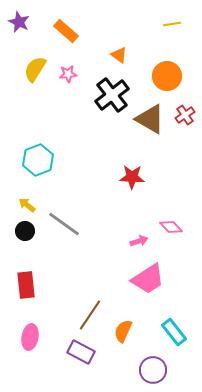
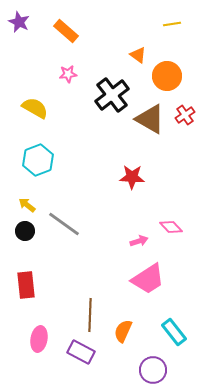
orange triangle: moved 19 px right
yellow semicircle: moved 39 px down; rotated 88 degrees clockwise
brown line: rotated 32 degrees counterclockwise
pink ellipse: moved 9 px right, 2 px down
